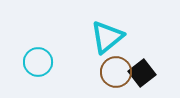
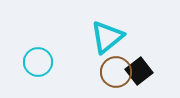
black square: moved 3 px left, 2 px up
